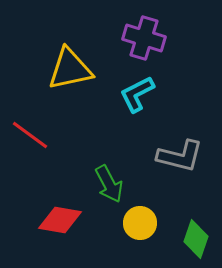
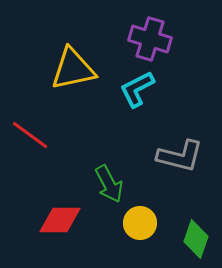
purple cross: moved 6 px right, 1 px down
yellow triangle: moved 3 px right
cyan L-shape: moved 5 px up
red diamond: rotated 9 degrees counterclockwise
